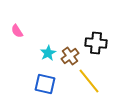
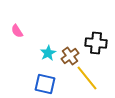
yellow line: moved 2 px left, 3 px up
